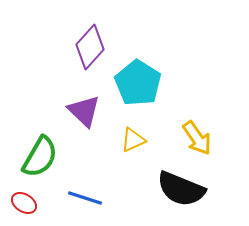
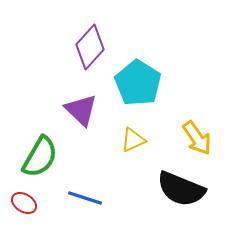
purple triangle: moved 3 px left, 1 px up
